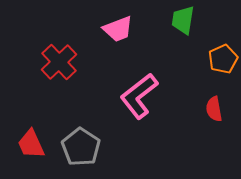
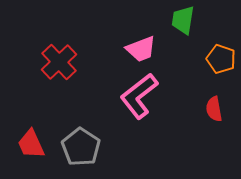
pink trapezoid: moved 23 px right, 20 px down
orange pentagon: moved 2 px left; rotated 28 degrees counterclockwise
